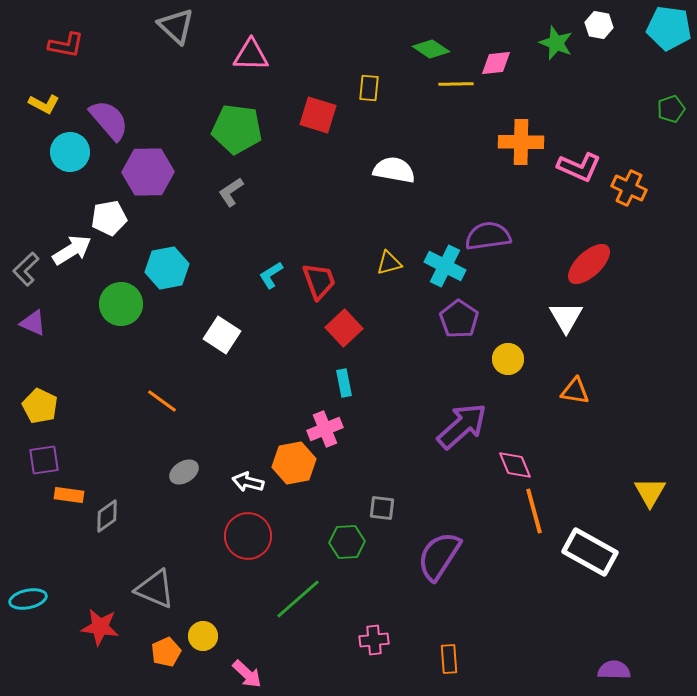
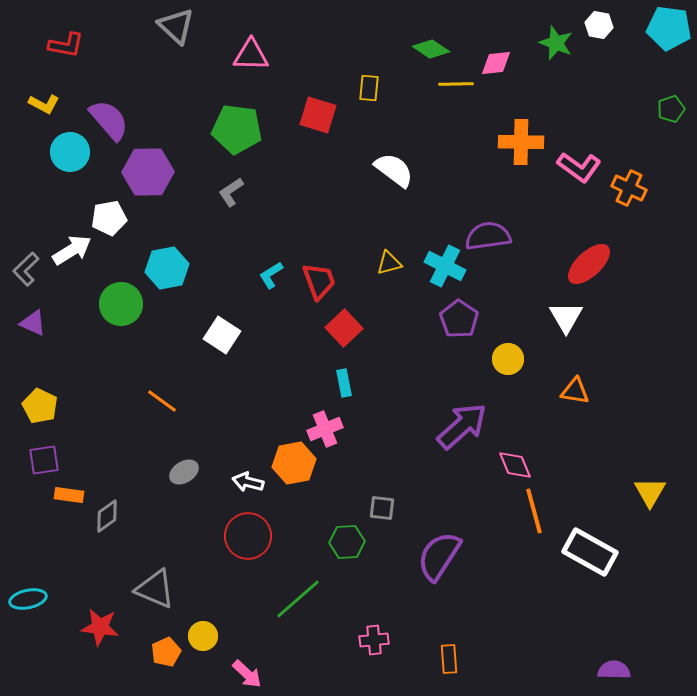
pink L-shape at (579, 167): rotated 12 degrees clockwise
white semicircle at (394, 170): rotated 27 degrees clockwise
